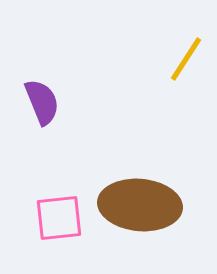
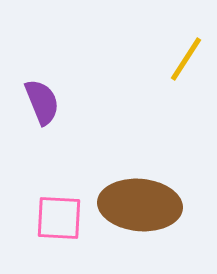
pink square: rotated 9 degrees clockwise
